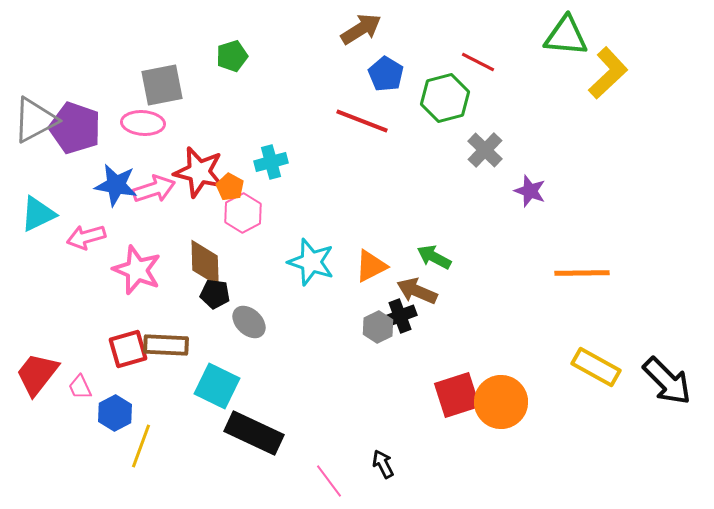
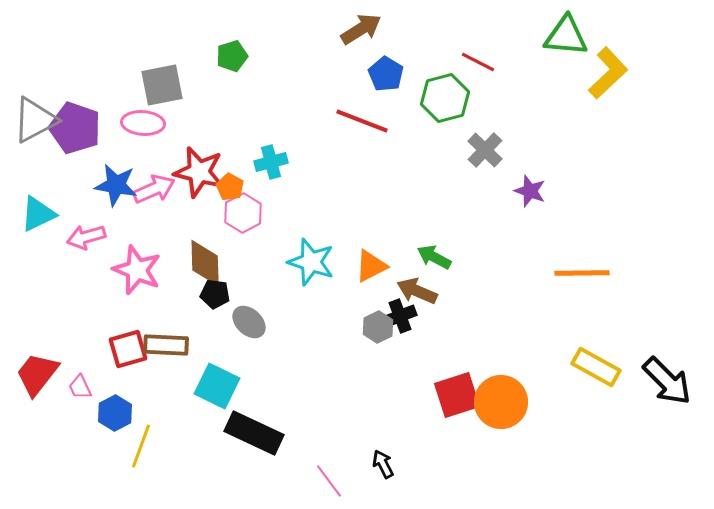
pink arrow at (154, 189): rotated 6 degrees counterclockwise
